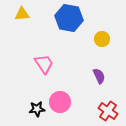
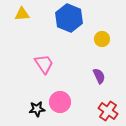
blue hexagon: rotated 12 degrees clockwise
